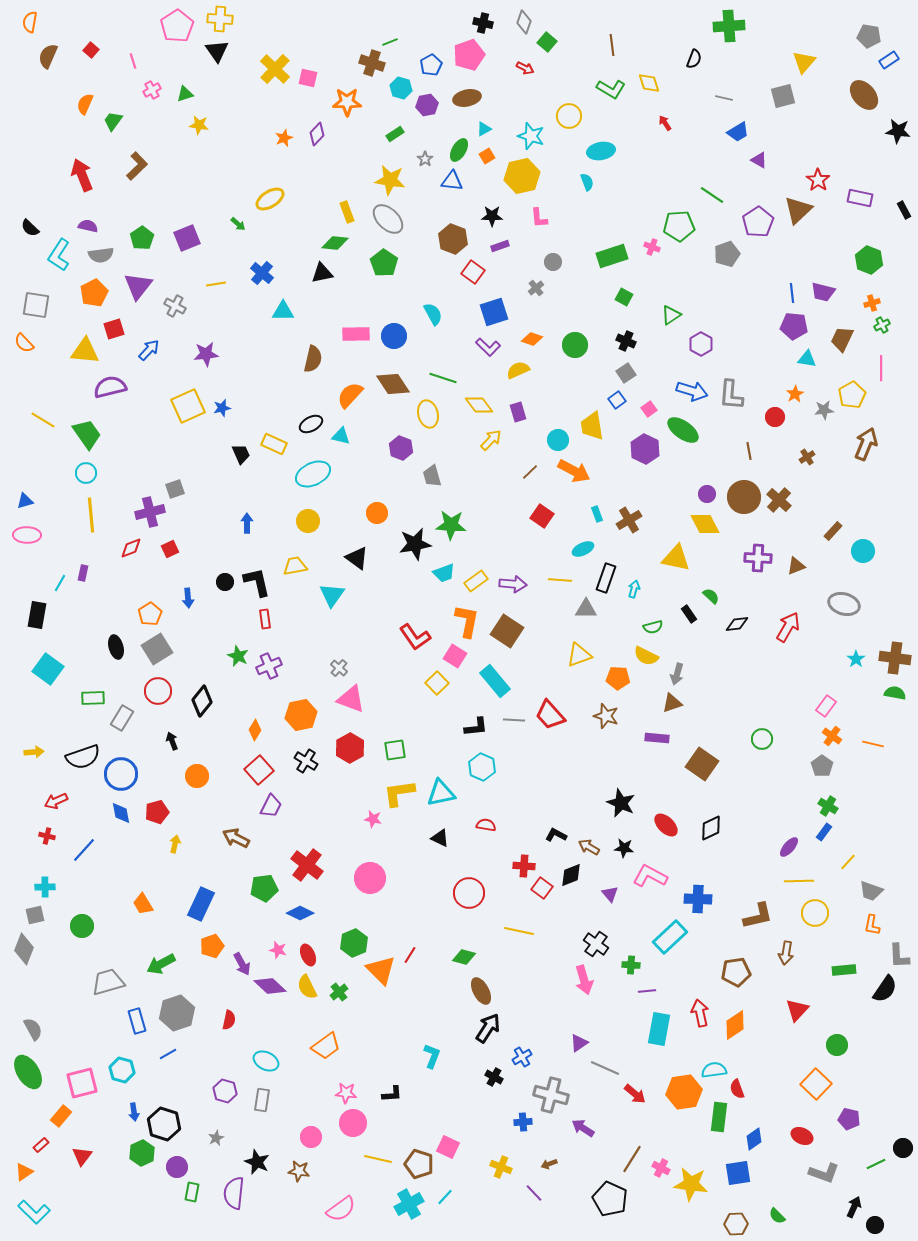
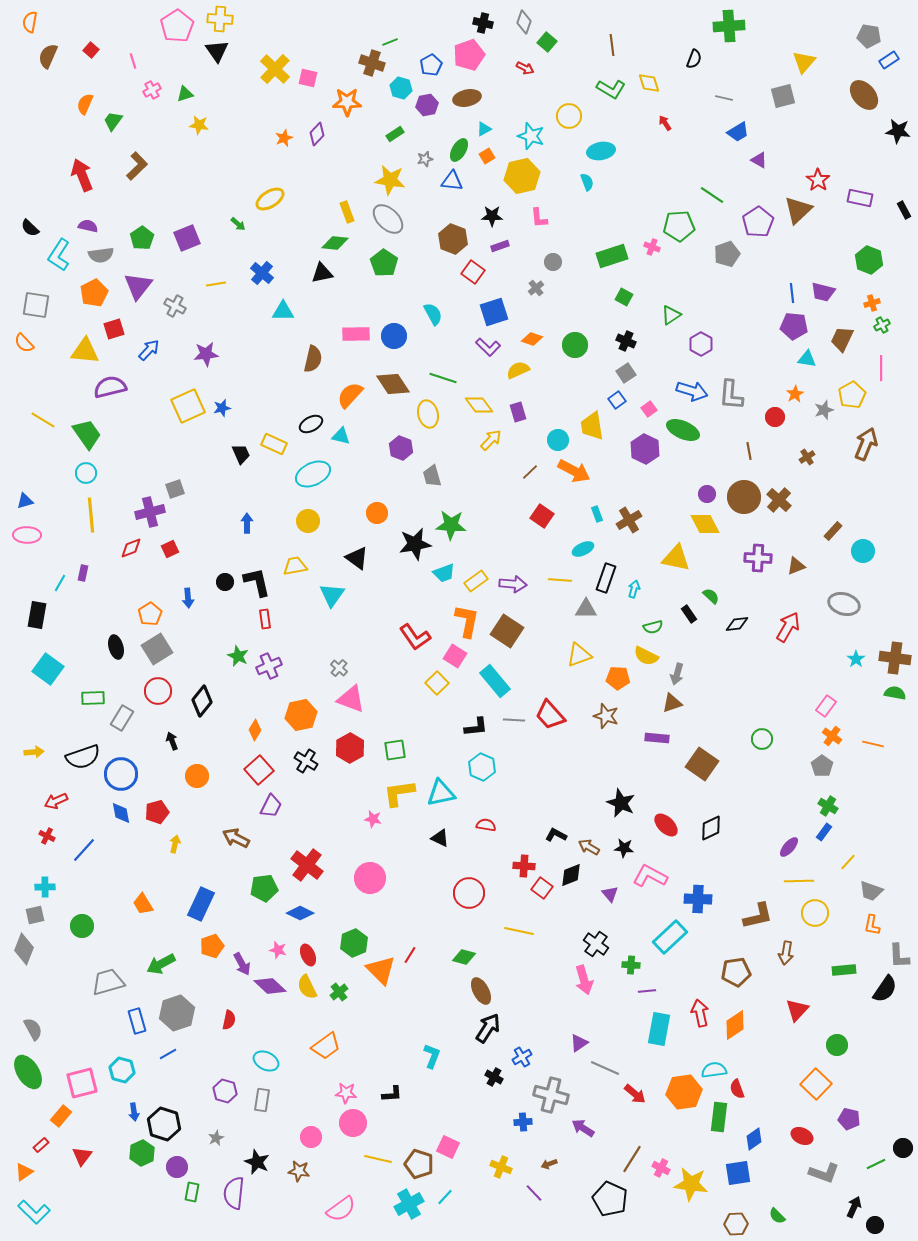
gray star at (425, 159): rotated 21 degrees clockwise
gray star at (824, 410): rotated 12 degrees counterclockwise
green ellipse at (683, 430): rotated 12 degrees counterclockwise
red cross at (47, 836): rotated 14 degrees clockwise
